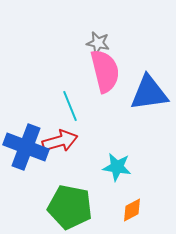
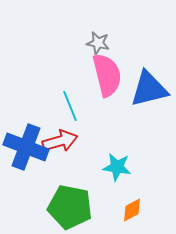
pink semicircle: moved 2 px right, 4 px down
blue triangle: moved 4 px up; rotated 6 degrees counterclockwise
